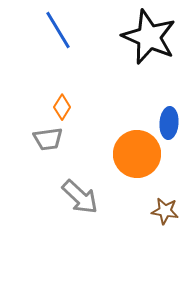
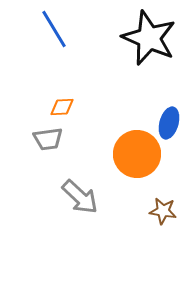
blue line: moved 4 px left, 1 px up
black star: moved 1 px down
orange diamond: rotated 55 degrees clockwise
blue ellipse: rotated 12 degrees clockwise
brown star: moved 2 px left
